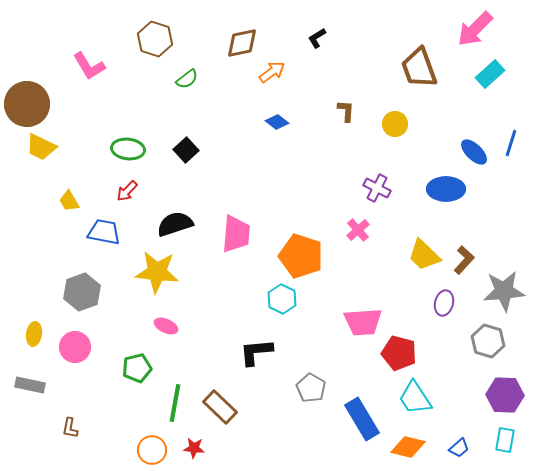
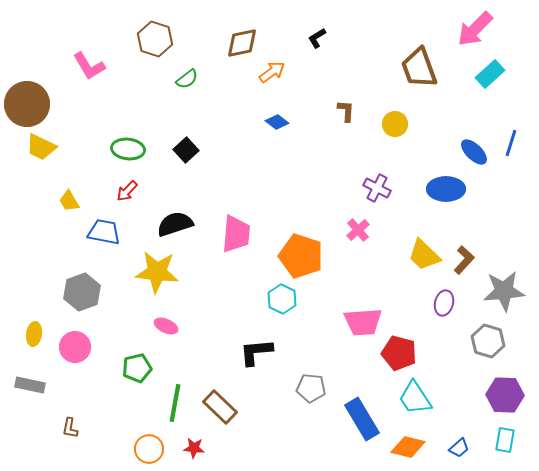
gray pentagon at (311, 388): rotated 24 degrees counterclockwise
orange circle at (152, 450): moved 3 px left, 1 px up
